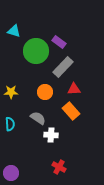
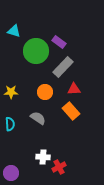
white cross: moved 8 px left, 22 px down
red cross: rotated 32 degrees clockwise
